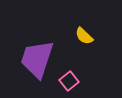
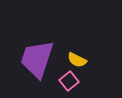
yellow semicircle: moved 7 px left, 24 px down; rotated 18 degrees counterclockwise
